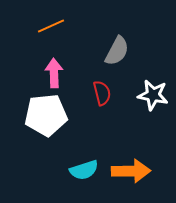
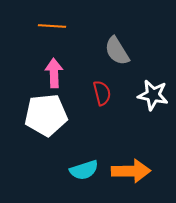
orange line: moved 1 px right; rotated 28 degrees clockwise
gray semicircle: rotated 120 degrees clockwise
